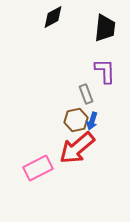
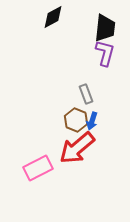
purple L-shape: moved 18 px up; rotated 16 degrees clockwise
brown hexagon: rotated 25 degrees counterclockwise
